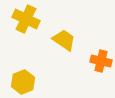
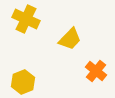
yellow trapezoid: moved 6 px right, 1 px up; rotated 100 degrees clockwise
orange cross: moved 5 px left, 10 px down; rotated 25 degrees clockwise
